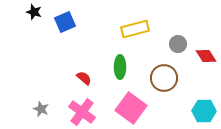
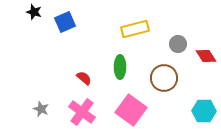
pink square: moved 2 px down
